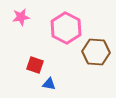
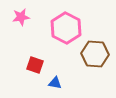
brown hexagon: moved 1 px left, 2 px down
blue triangle: moved 6 px right, 1 px up
